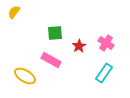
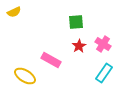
yellow semicircle: rotated 152 degrees counterclockwise
green square: moved 21 px right, 11 px up
pink cross: moved 3 px left, 1 px down
